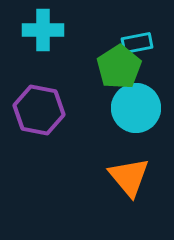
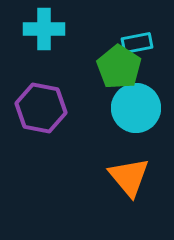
cyan cross: moved 1 px right, 1 px up
green pentagon: rotated 6 degrees counterclockwise
purple hexagon: moved 2 px right, 2 px up
